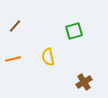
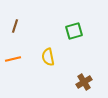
brown line: rotated 24 degrees counterclockwise
